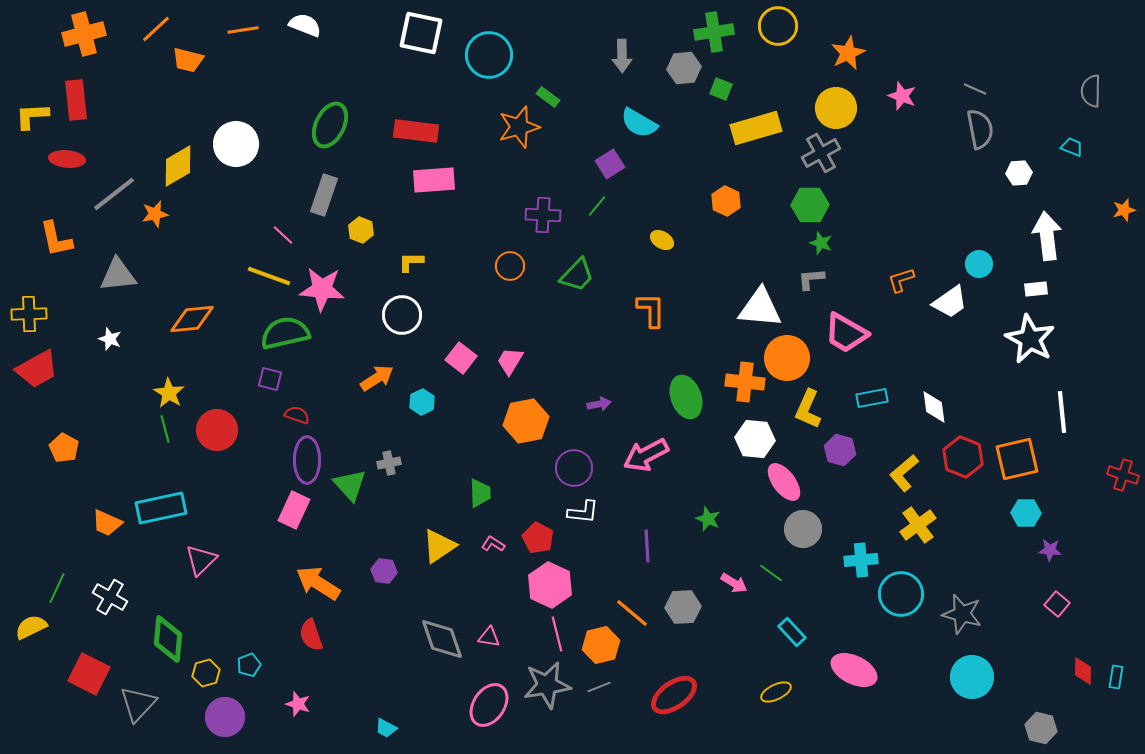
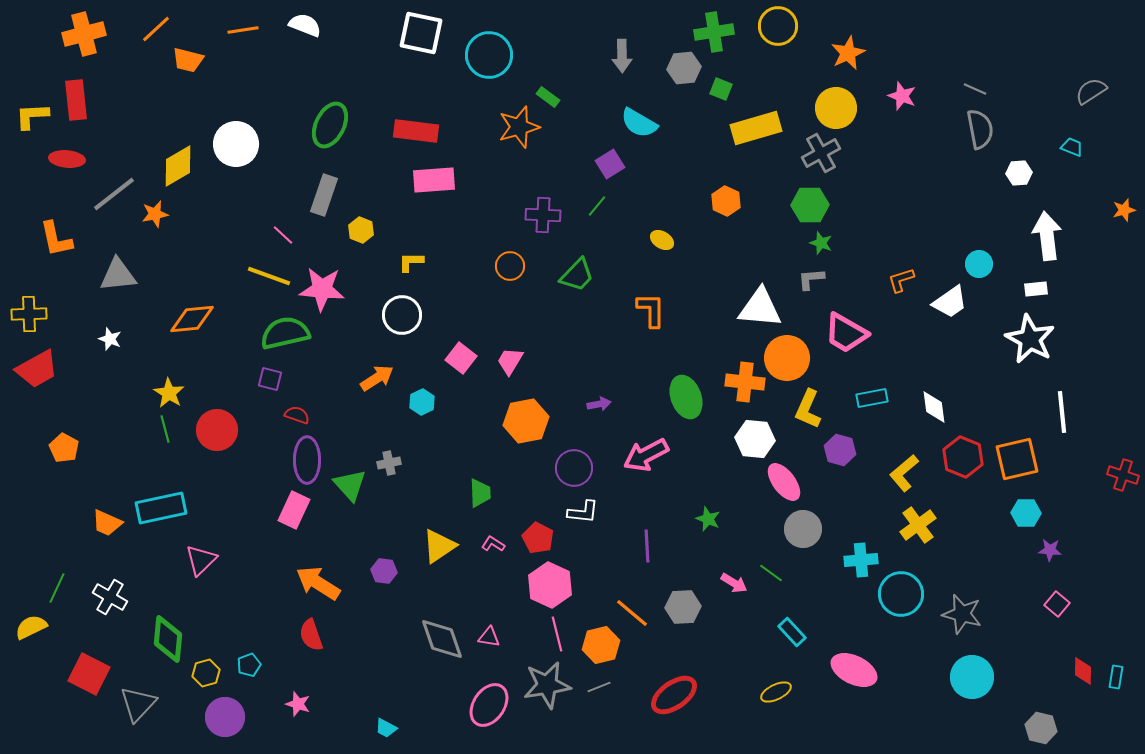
gray semicircle at (1091, 91): rotated 56 degrees clockwise
